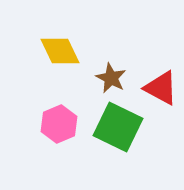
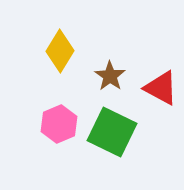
yellow diamond: rotated 57 degrees clockwise
brown star: moved 1 px left, 2 px up; rotated 8 degrees clockwise
green square: moved 6 px left, 5 px down
